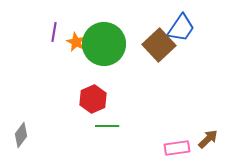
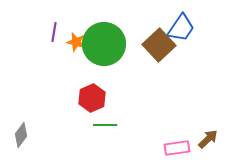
orange star: rotated 12 degrees counterclockwise
red hexagon: moved 1 px left, 1 px up
green line: moved 2 px left, 1 px up
